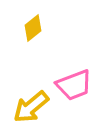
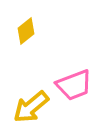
yellow diamond: moved 7 px left, 3 px down
